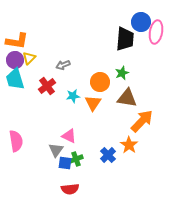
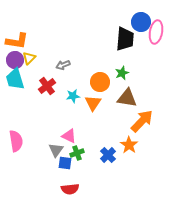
green cross: moved 1 px right, 6 px up
